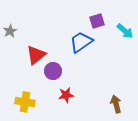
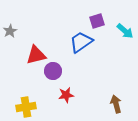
red triangle: rotated 25 degrees clockwise
yellow cross: moved 1 px right, 5 px down; rotated 18 degrees counterclockwise
